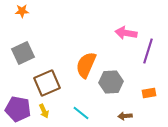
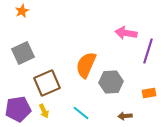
orange star: rotated 24 degrees counterclockwise
purple pentagon: rotated 20 degrees counterclockwise
